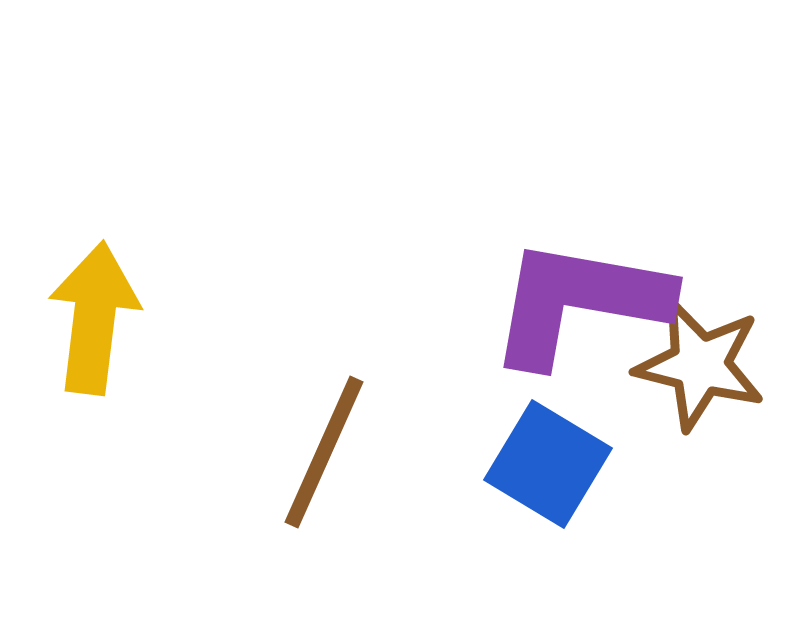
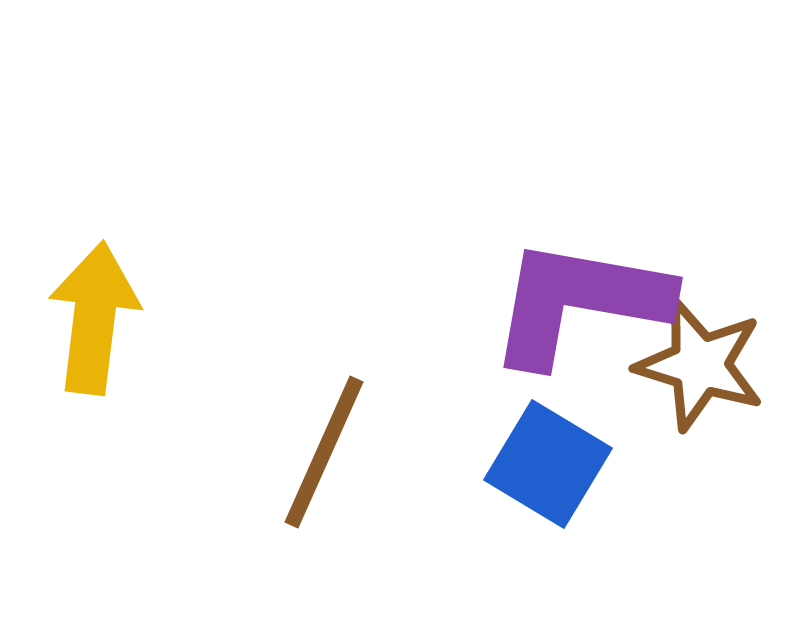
brown star: rotated 3 degrees clockwise
